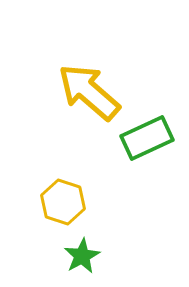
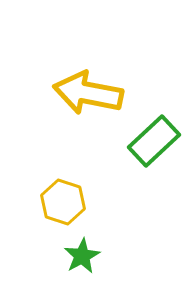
yellow arrow: moved 1 px left, 1 px down; rotated 30 degrees counterclockwise
green rectangle: moved 7 px right, 3 px down; rotated 18 degrees counterclockwise
